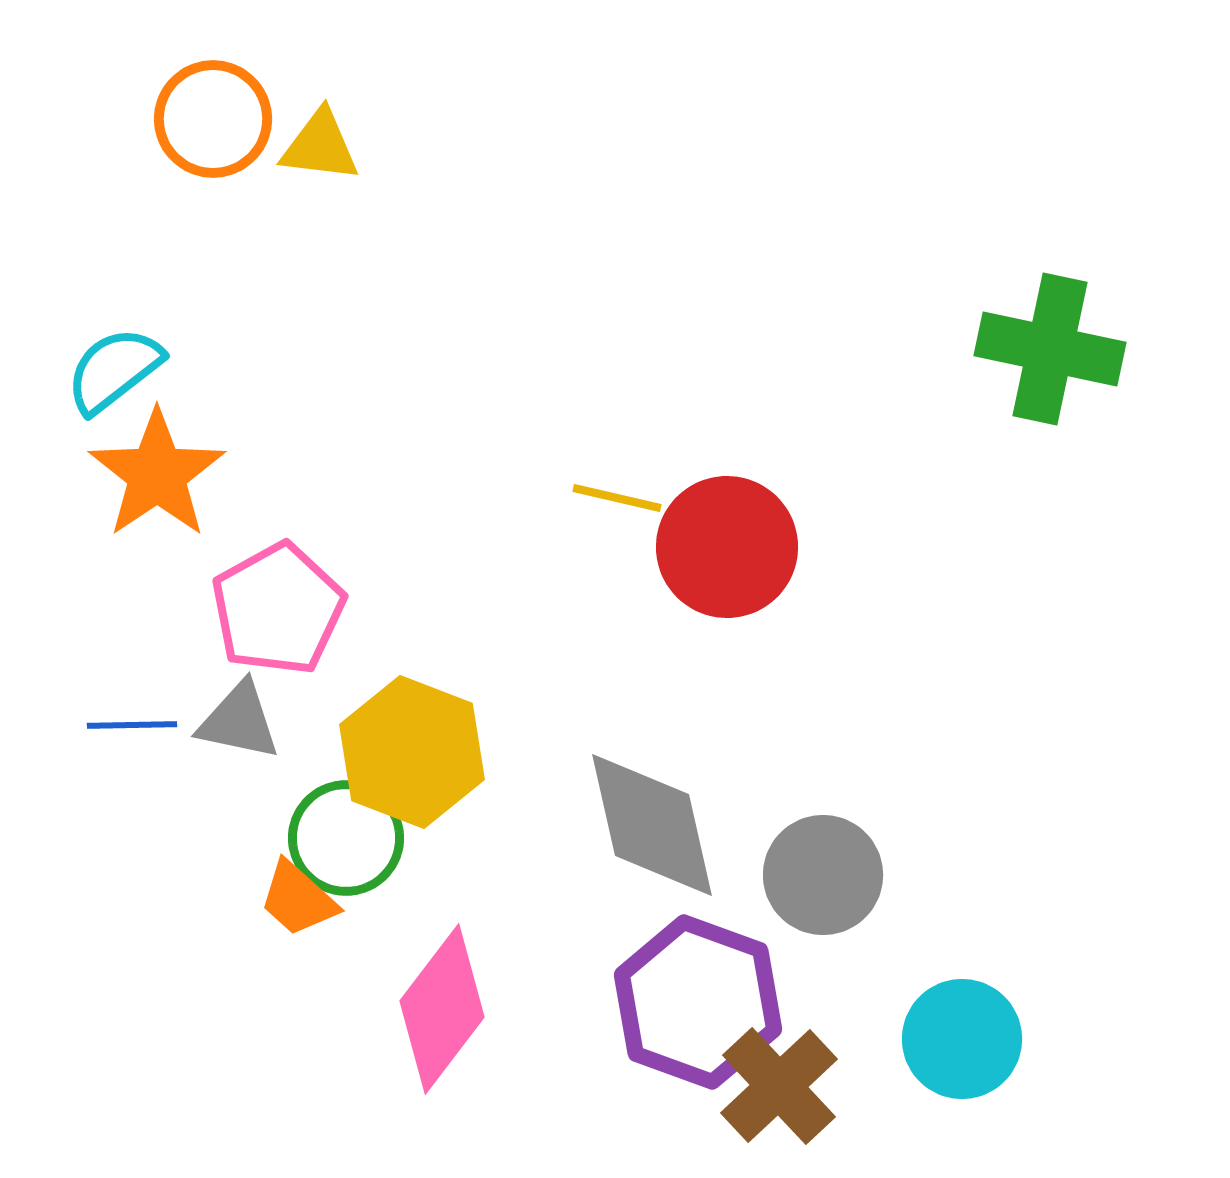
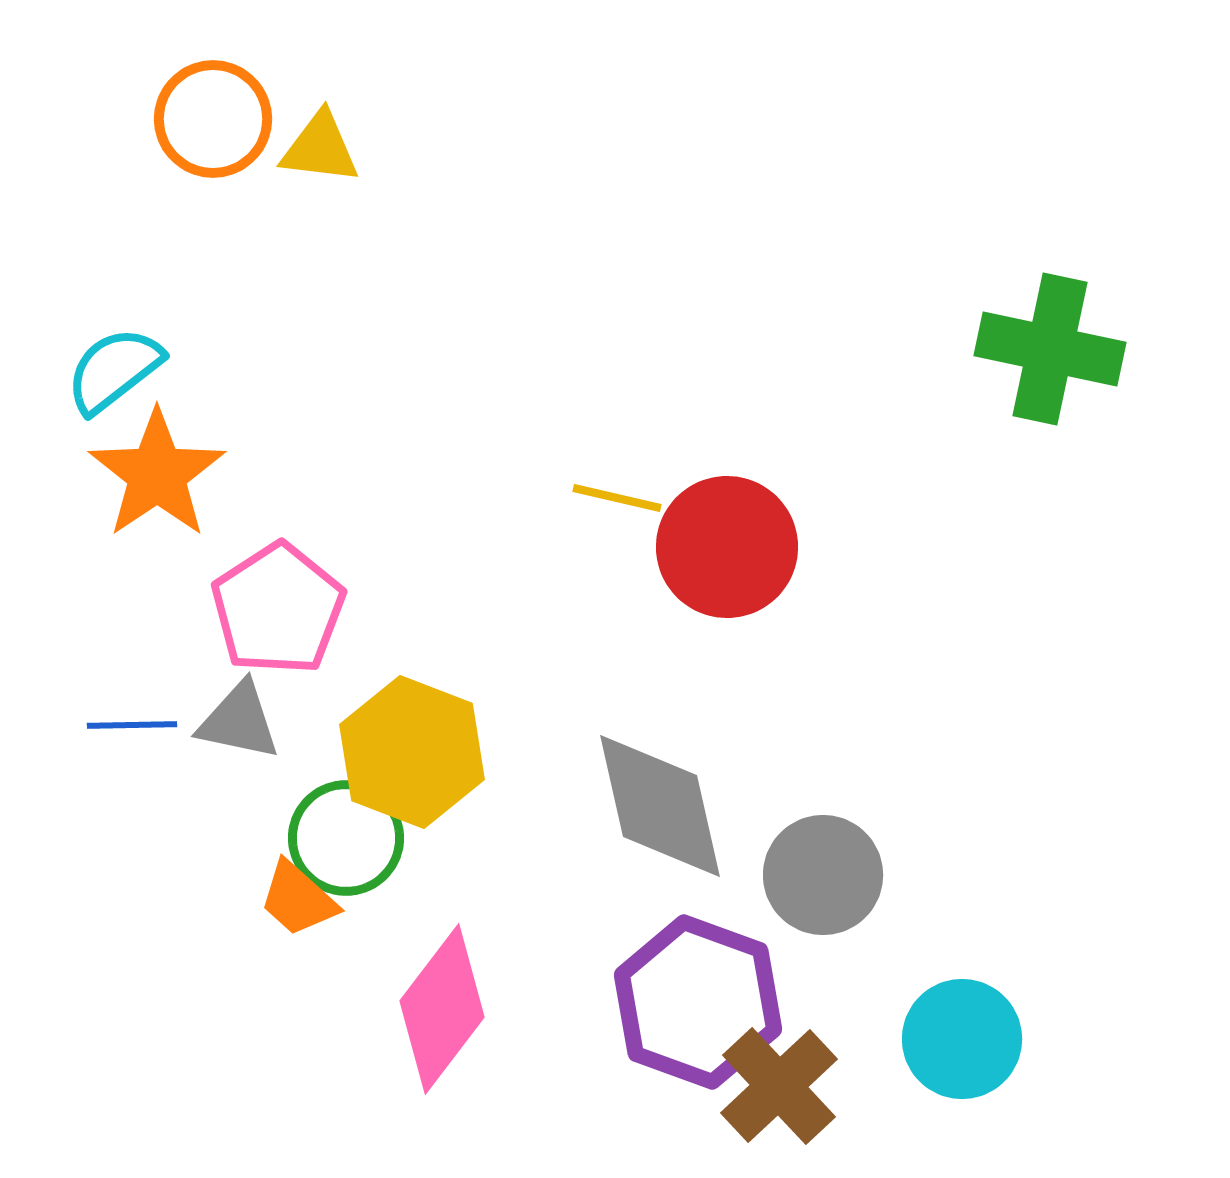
yellow triangle: moved 2 px down
pink pentagon: rotated 4 degrees counterclockwise
gray diamond: moved 8 px right, 19 px up
